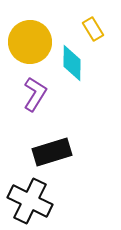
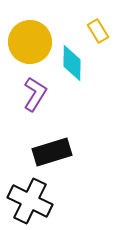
yellow rectangle: moved 5 px right, 2 px down
